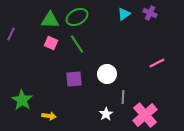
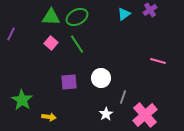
purple cross: moved 3 px up; rotated 32 degrees clockwise
green triangle: moved 1 px right, 3 px up
pink square: rotated 16 degrees clockwise
pink line: moved 1 px right, 2 px up; rotated 42 degrees clockwise
white circle: moved 6 px left, 4 px down
purple square: moved 5 px left, 3 px down
gray line: rotated 16 degrees clockwise
yellow arrow: moved 1 px down
